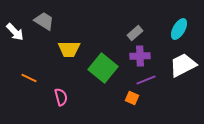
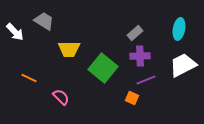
cyan ellipse: rotated 20 degrees counterclockwise
pink semicircle: rotated 30 degrees counterclockwise
